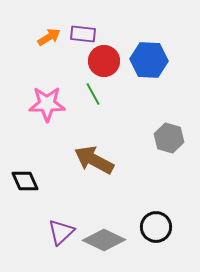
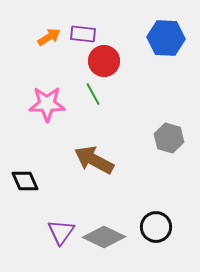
blue hexagon: moved 17 px right, 22 px up
purple triangle: rotated 12 degrees counterclockwise
gray diamond: moved 3 px up
